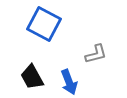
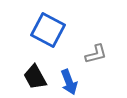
blue square: moved 4 px right, 6 px down
black trapezoid: moved 3 px right
